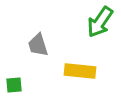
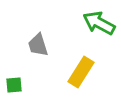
green arrow: moved 1 px left, 1 px down; rotated 84 degrees clockwise
yellow rectangle: moved 1 px right, 1 px down; rotated 64 degrees counterclockwise
